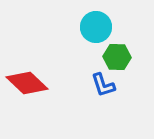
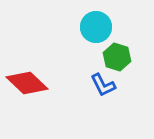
green hexagon: rotated 16 degrees clockwise
blue L-shape: rotated 8 degrees counterclockwise
